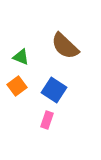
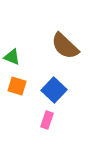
green triangle: moved 9 px left
orange square: rotated 36 degrees counterclockwise
blue square: rotated 10 degrees clockwise
